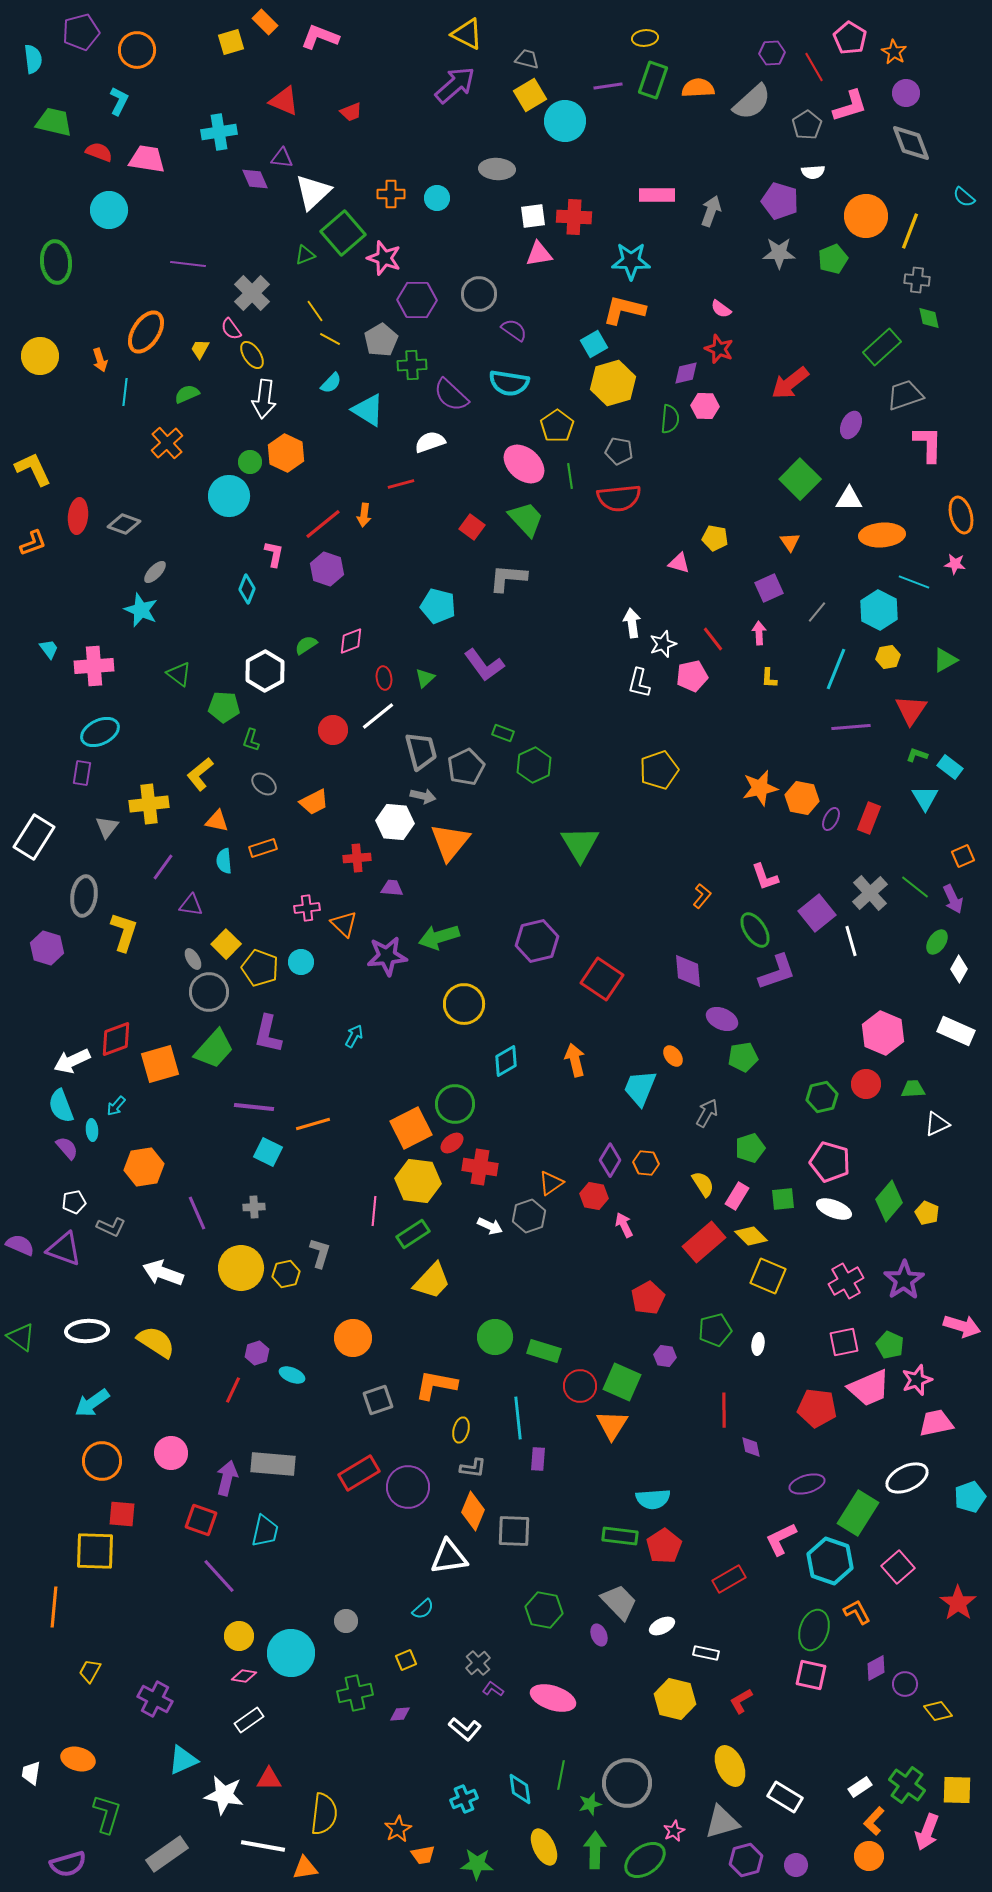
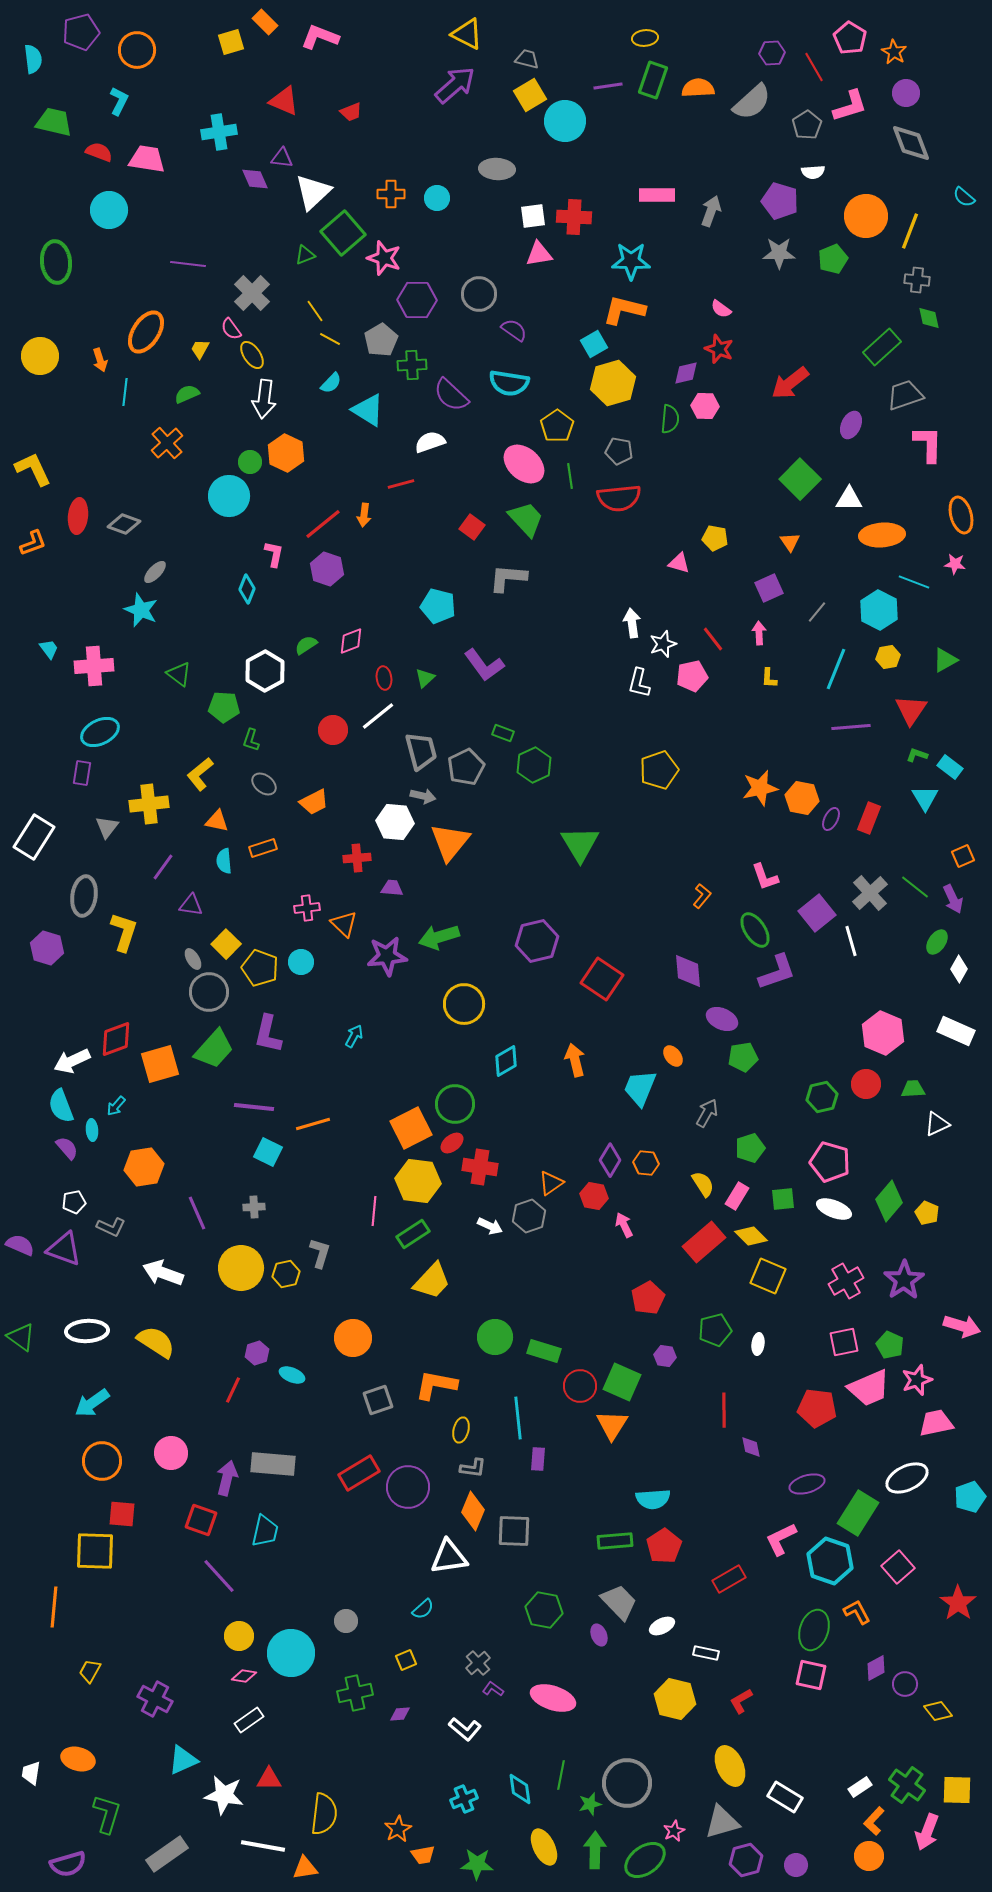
green rectangle at (620, 1536): moved 5 px left, 5 px down; rotated 12 degrees counterclockwise
